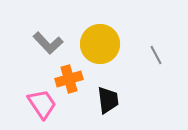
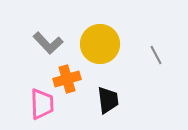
orange cross: moved 2 px left
pink trapezoid: rotated 32 degrees clockwise
